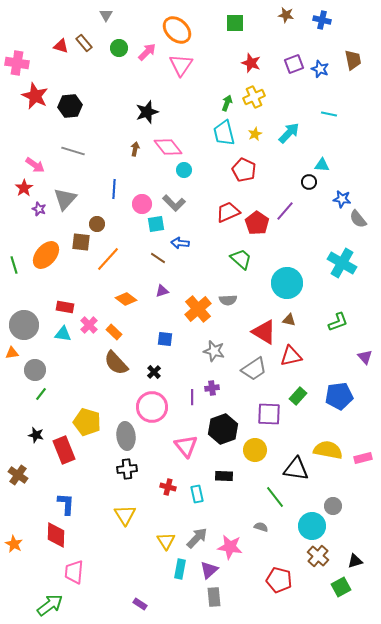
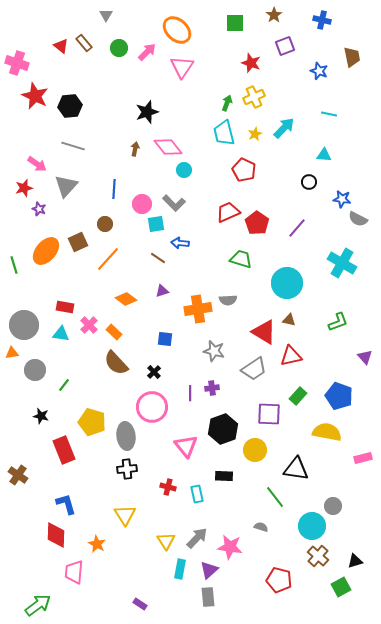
brown star at (286, 15): moved 12 px left; rotated 28 degrees clockwise
red triangle at (61, 46): rotated 21 degrees clockwise
brown trapezoid at (353, 60): moved 1 px left, 3 px up
pink cross at (17, 63): rotated 10 degrees clockwise
purple square at (294, 64): moved 9 px left, 18 px up
pink triangle at (181, 65): moved 1 px right, 2 px down
blue star at (320, 69): moved 1 px left, 2 px down
cyan arrow at (289, 133): moved 5 px left, 5 px up
gray line at (73, 151): moved 5 px up
pink arrow at (35, 165): moved 2 px right, 1 px up
cyan triangle at (322, 165): moved 2 px right, 10 px up
red star at (24, 188): rotated 18 degrees clockwise
gray triangle at (65, 199): moved 1 px right, 13 px up
purple line at (285, 211): moved 12 px right, 17 px down
gray semicircle at (358, 219): rotated 24 degrees counterclockwise
brown circle at (97, 224): moved 8 px right
brown square at (81, 242): moved 3 px left; rotated 30 degrees counterclockwise
orange ellipse at (46, 255): moved 4 px up
green trapezoid at (241, 259): rotated 25 degrees counterclockwise
orange cross at (198, 309): rotated 32 degrees clockwise
cyan triangle at (63, 334): moved 2 px left
green line at (41, 394): moved 23 px right, 9 px up
blue pentagon at (339, 396): rotated 28 degrees clockwise
purple line at (192, 397): moved 2 px left, 4 px up
yellow pentagon at (87, 422): moved 5 px right
black star at (36, 435): moved 5 px right, 19 px up
yellow semicircle at (328, 450): moved 1 px left, 18 px up
blue L-shape at (66, 504): rotated 20 degrees counterclockwise
orange star at (14, 544): moved 83 px right
gray rectangle at (214, 597): moved 6 px left
green arrow at (50, 605): moved 12 px left
